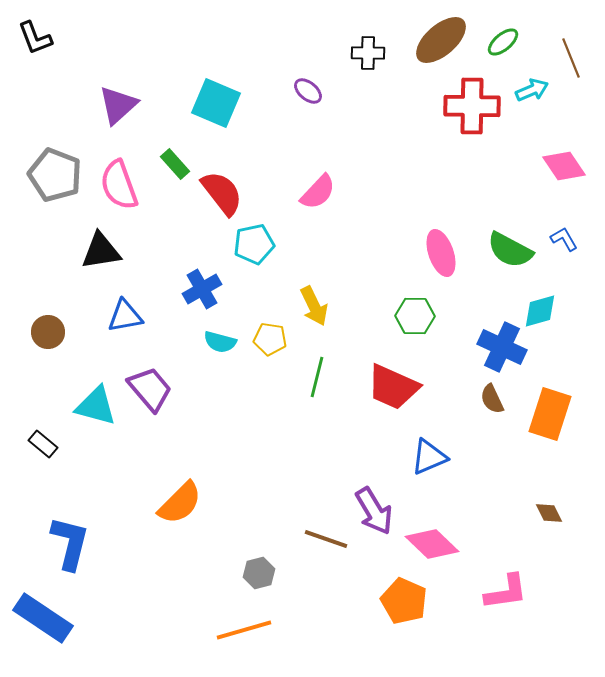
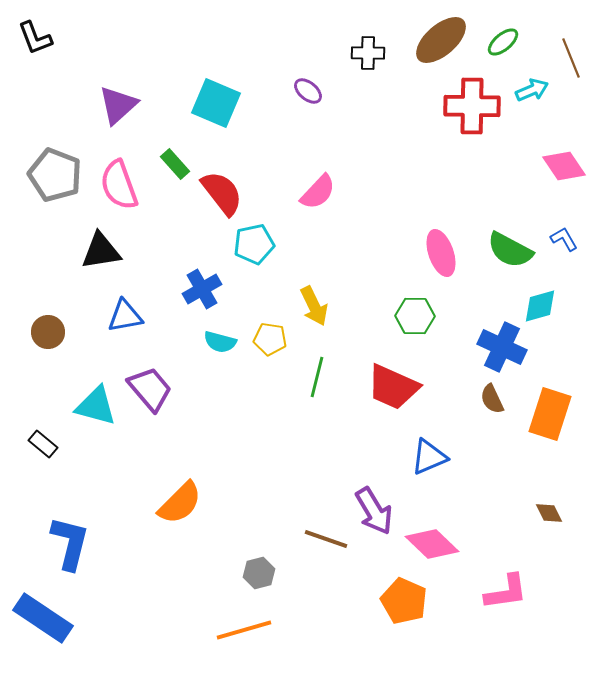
cyan diamond at (540, 311): moved 5 px up
